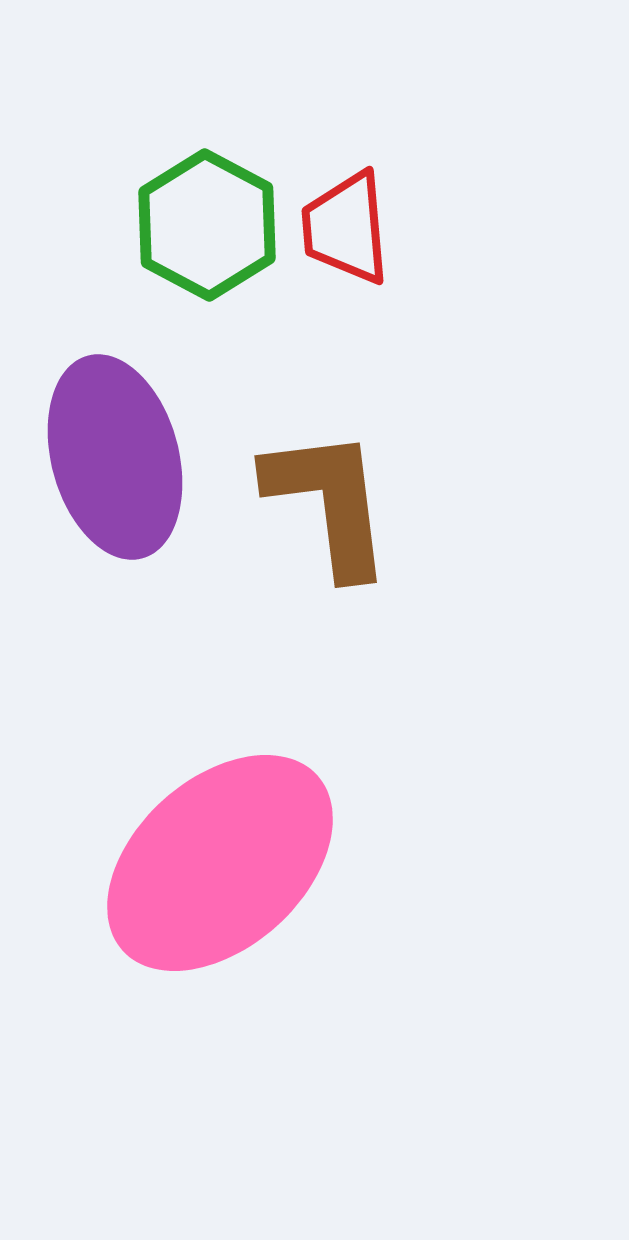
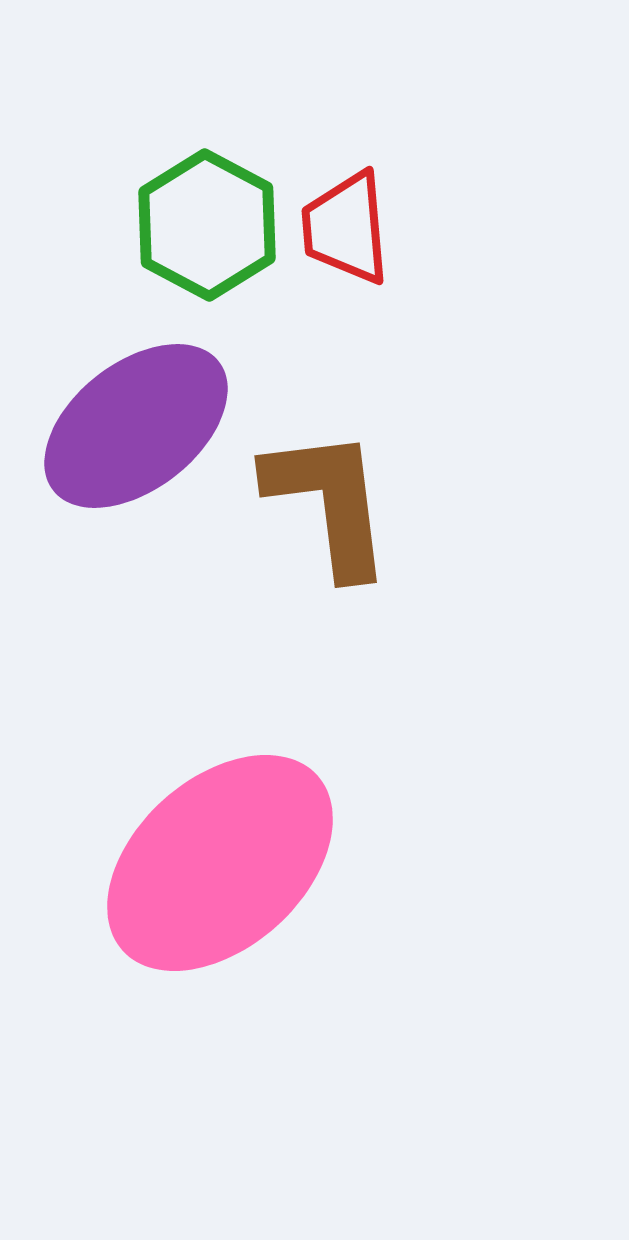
purple ellipse: moved 21 px right, 31 px up; rotated 67 degrees clockwise
